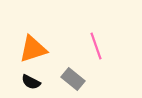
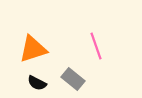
black semicircle: moved 6 px right, 1 px down
